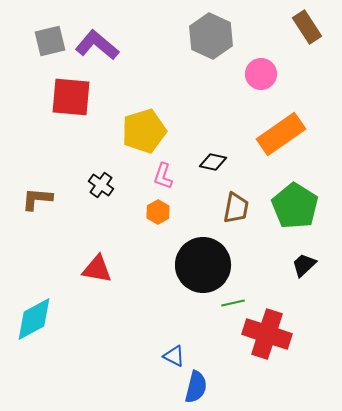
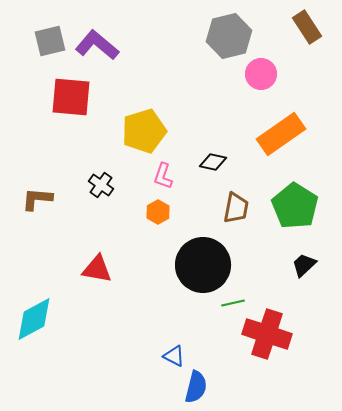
gray hexagon: moved 18 px right; rotated 21 degrees clockwise
